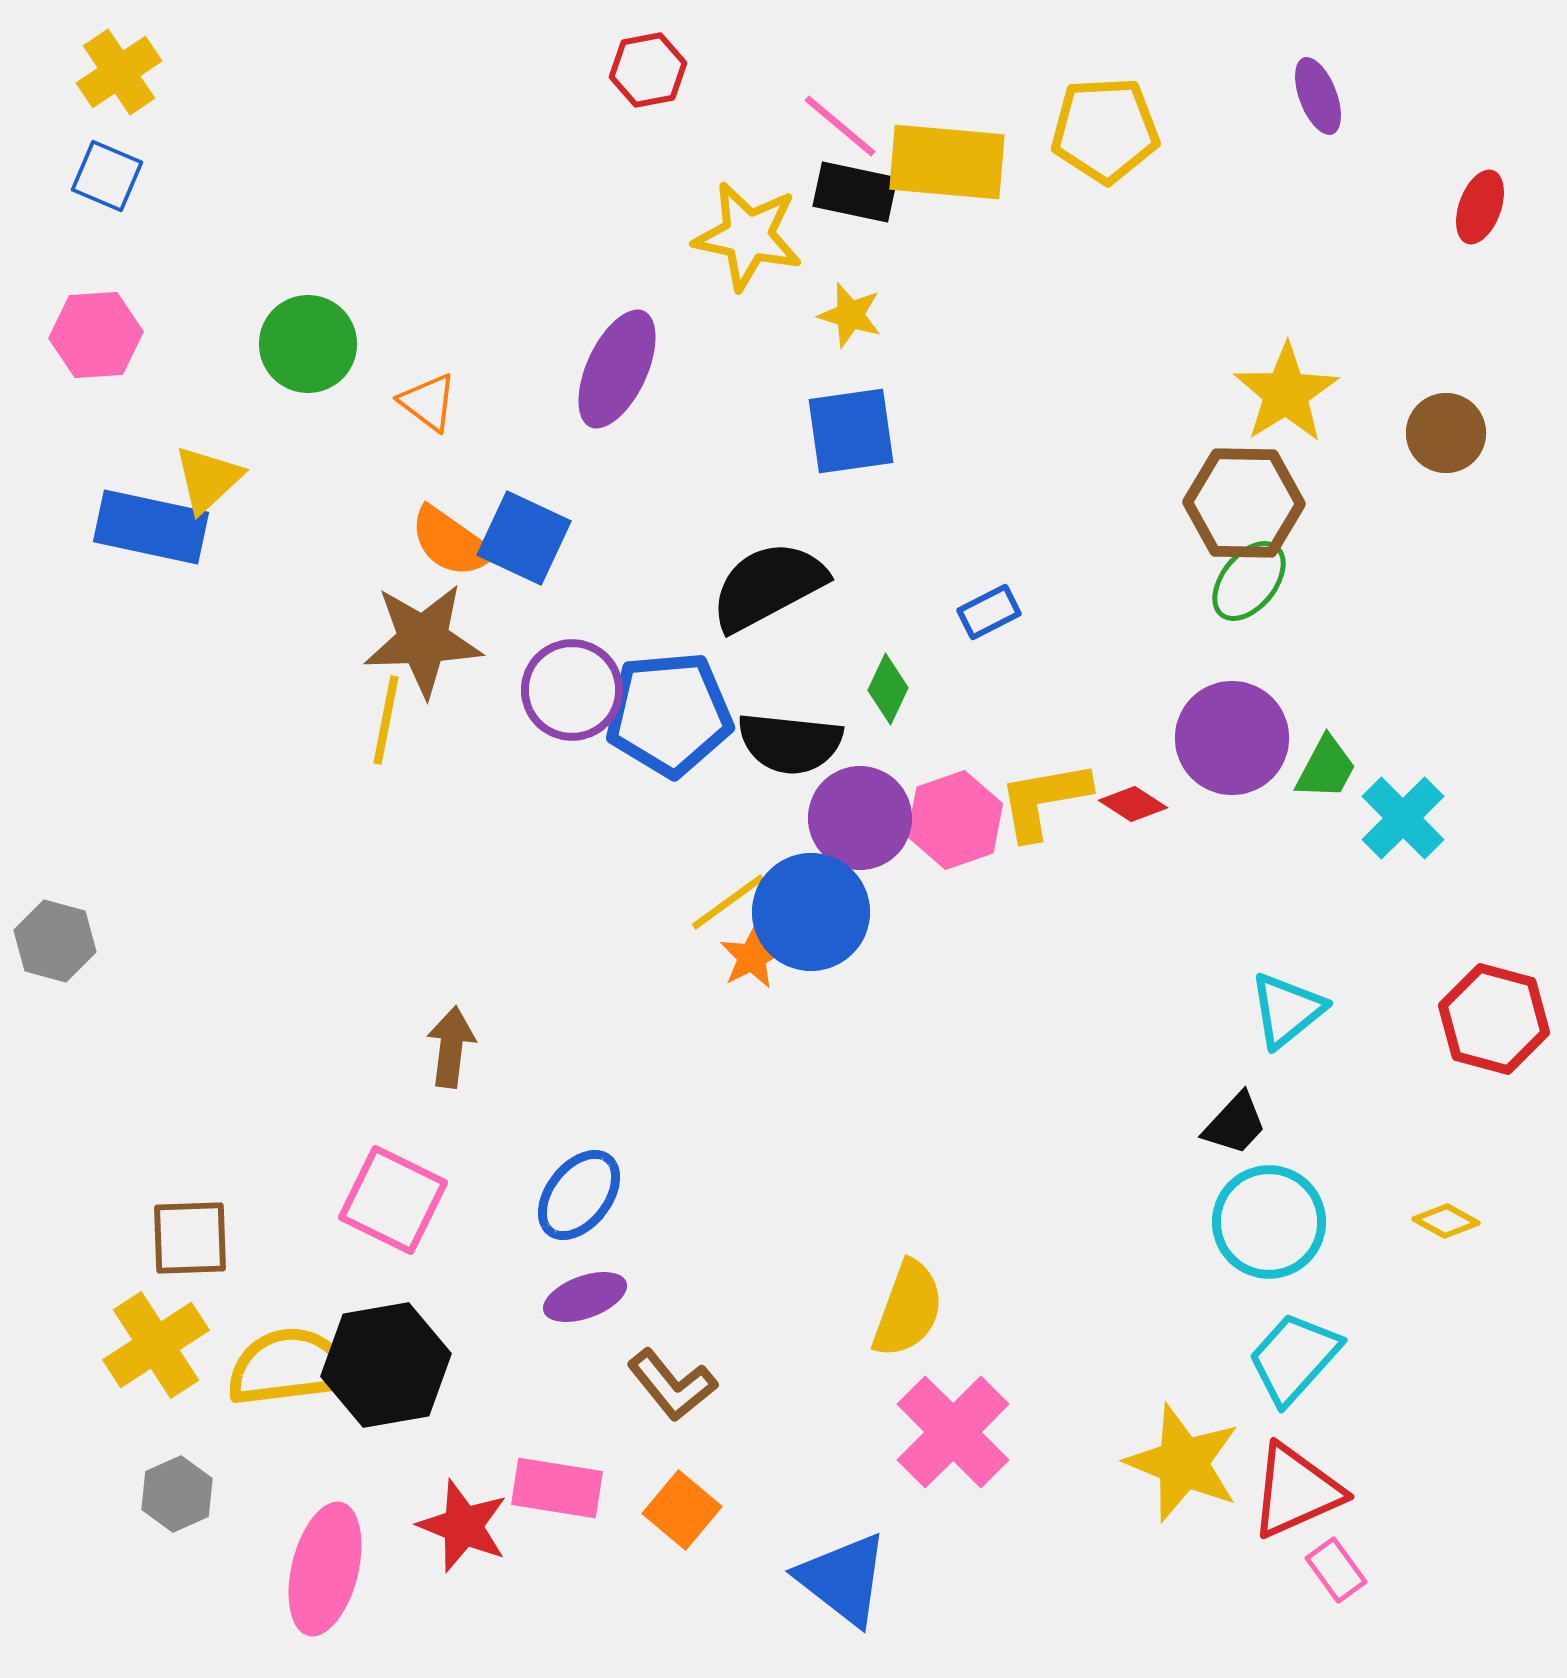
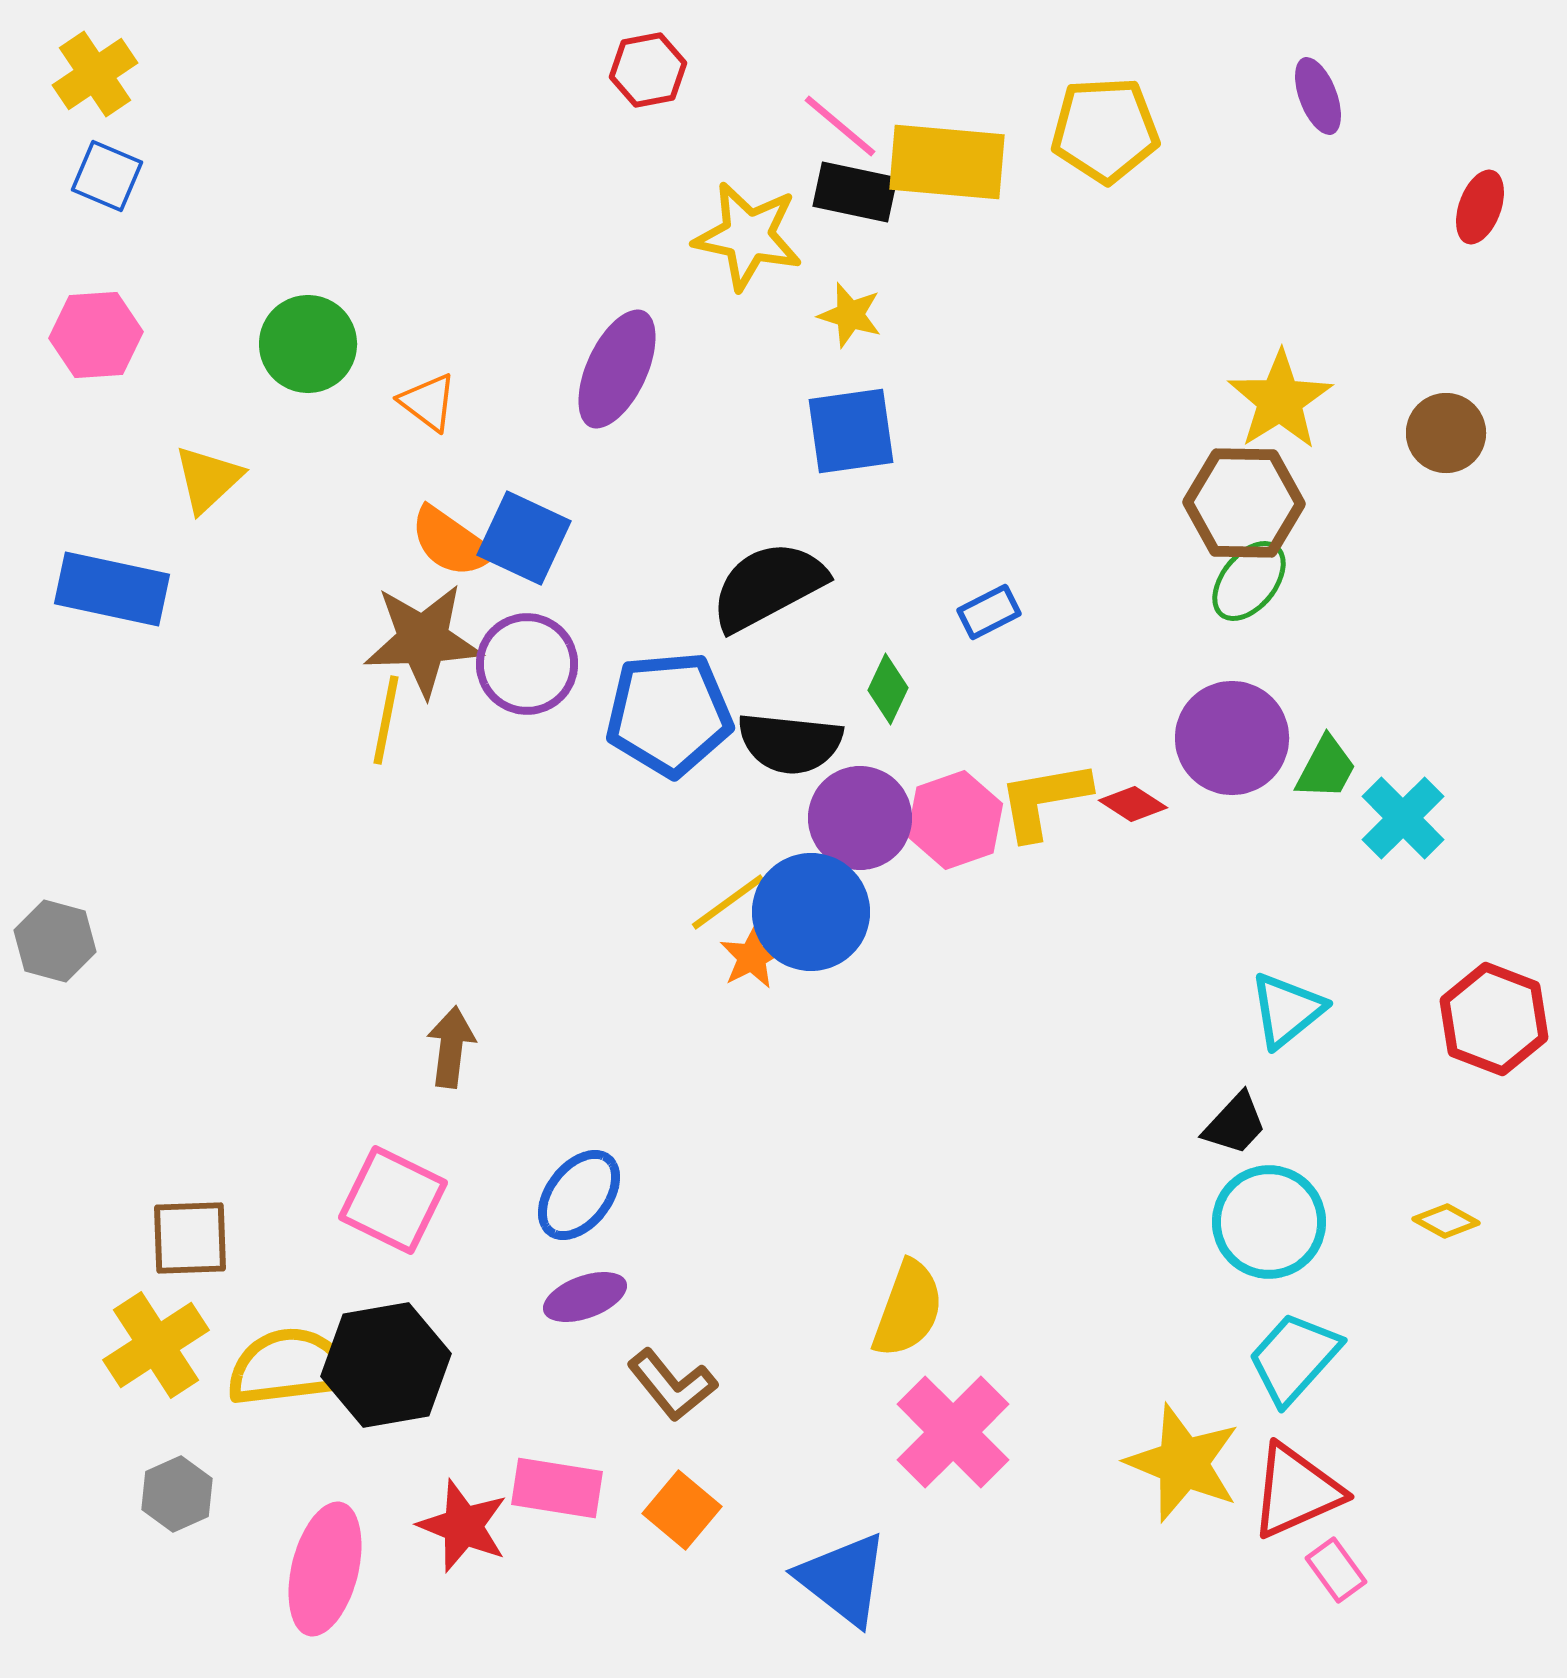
yellow cross at (119, 72): moved 24 px left, 2 px down
yellow star at (1286, 393): moved 6 px left, 7 px down
blue rectangle at (151, 527): moved 39 px left, 62 px down
purple circle at (572, 690): moved 45 px left, 26 px up
red hexagon at (1494, 1019): rotated 6 degrees clockwise
